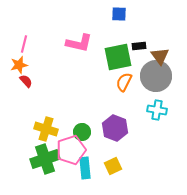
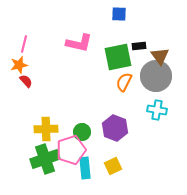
yellow cross: rotated 20 degrees counterclockwise
